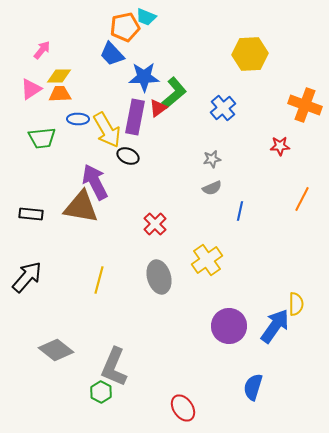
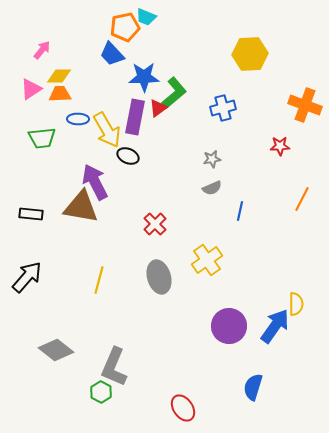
blue cross: rotated 25 degrees clockwise
